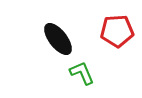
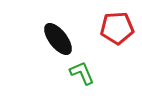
red pentagon: moved 3 px up
